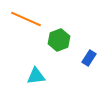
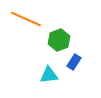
blue rectangle: moved 15 px left, 4 px down
cyan triangle: moved 13 px right, 1 px up
